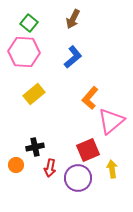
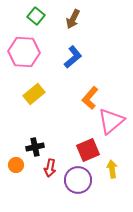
green square: moved 7 px right, 7 px up
purple circle: moved 2 px down
